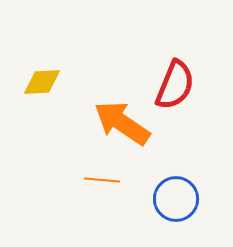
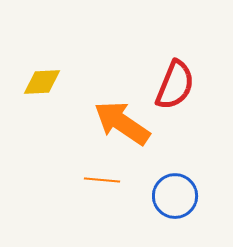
blue circle: moved 1 px left, 3 px up
